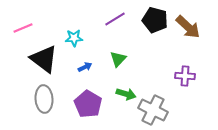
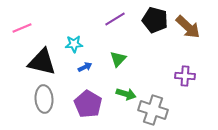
pink line: moved 1 px left
cyan star: moved 6 px down
black triangle: moved 2 px left, 3 px down; rotated 24 degrees counterclockwise
gray cross: rotated 8 degrees counterclockwise
